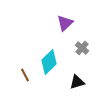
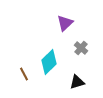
gray cross: moved 1 px left
brown line: moved 1 px left, 1 px up
